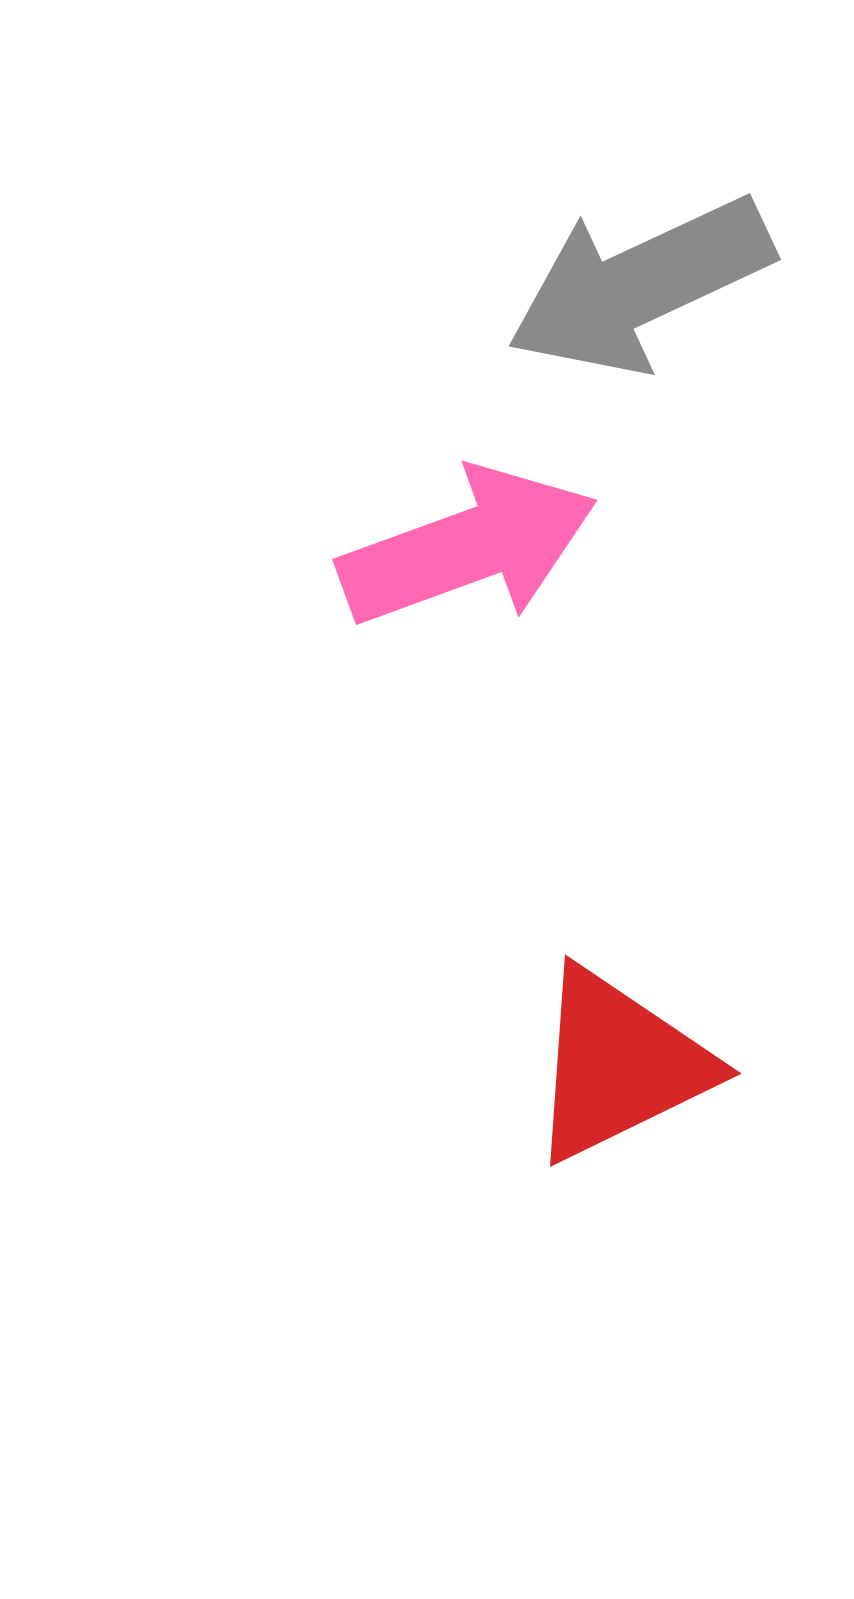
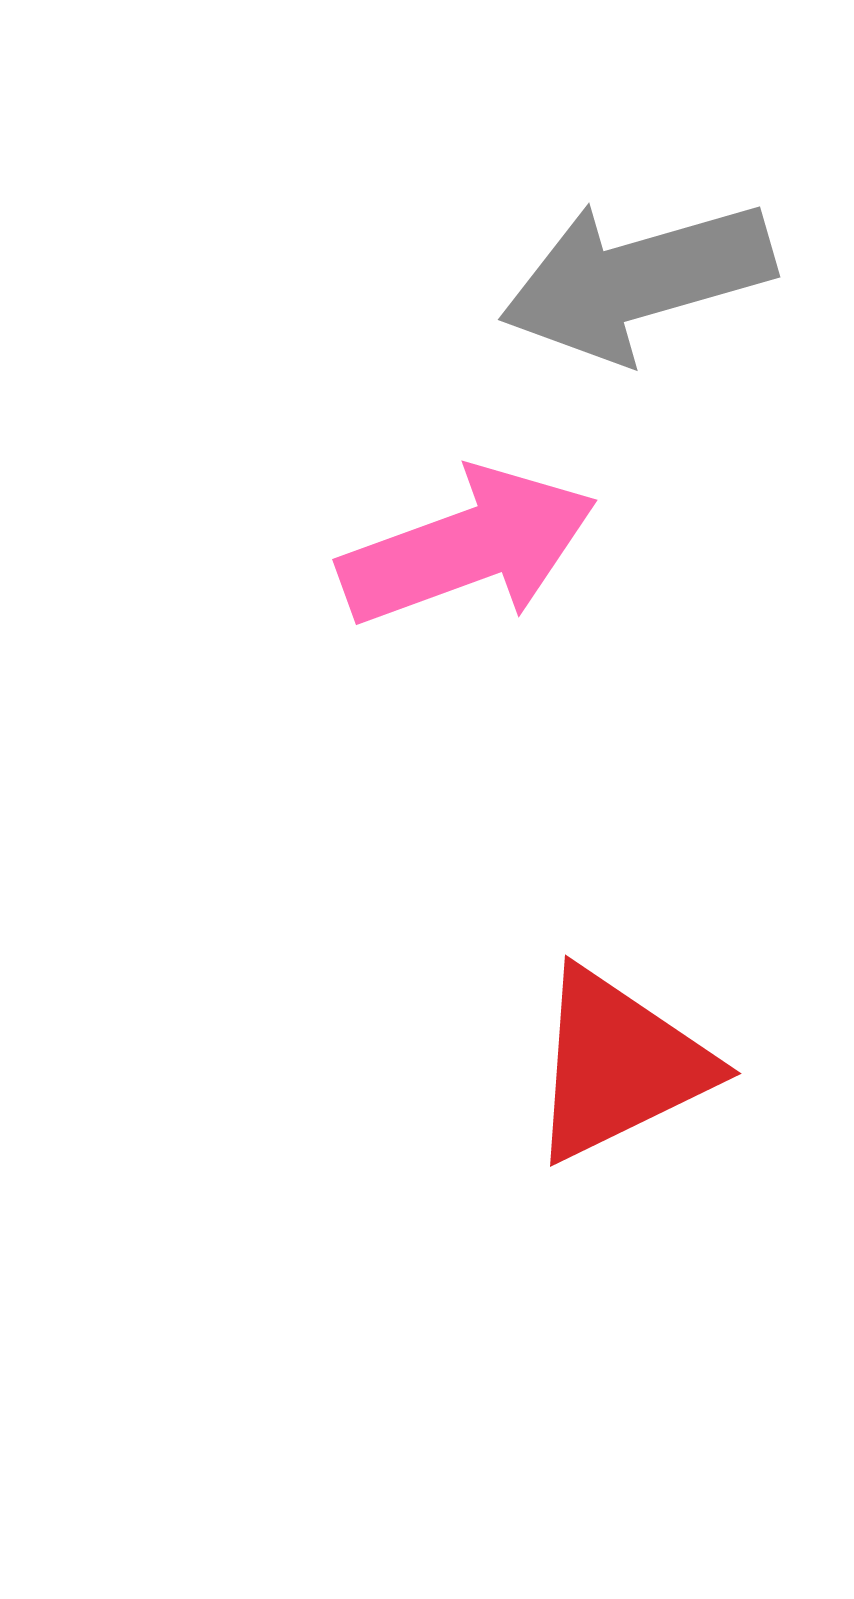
gray arrow: moved 3 px left, 5 px up; rotated 9 degrees clockwise
